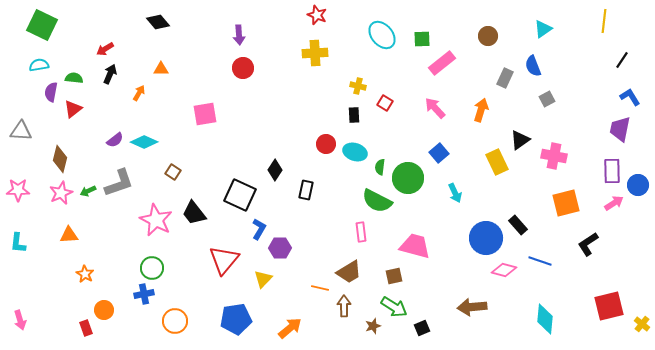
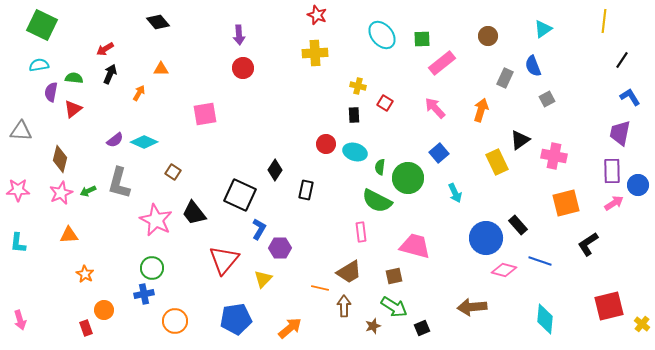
purple trapezoid at (620, 129): moved 4 px down
gray L-shape at (119, 183): rotated 124 degrees clockwise
